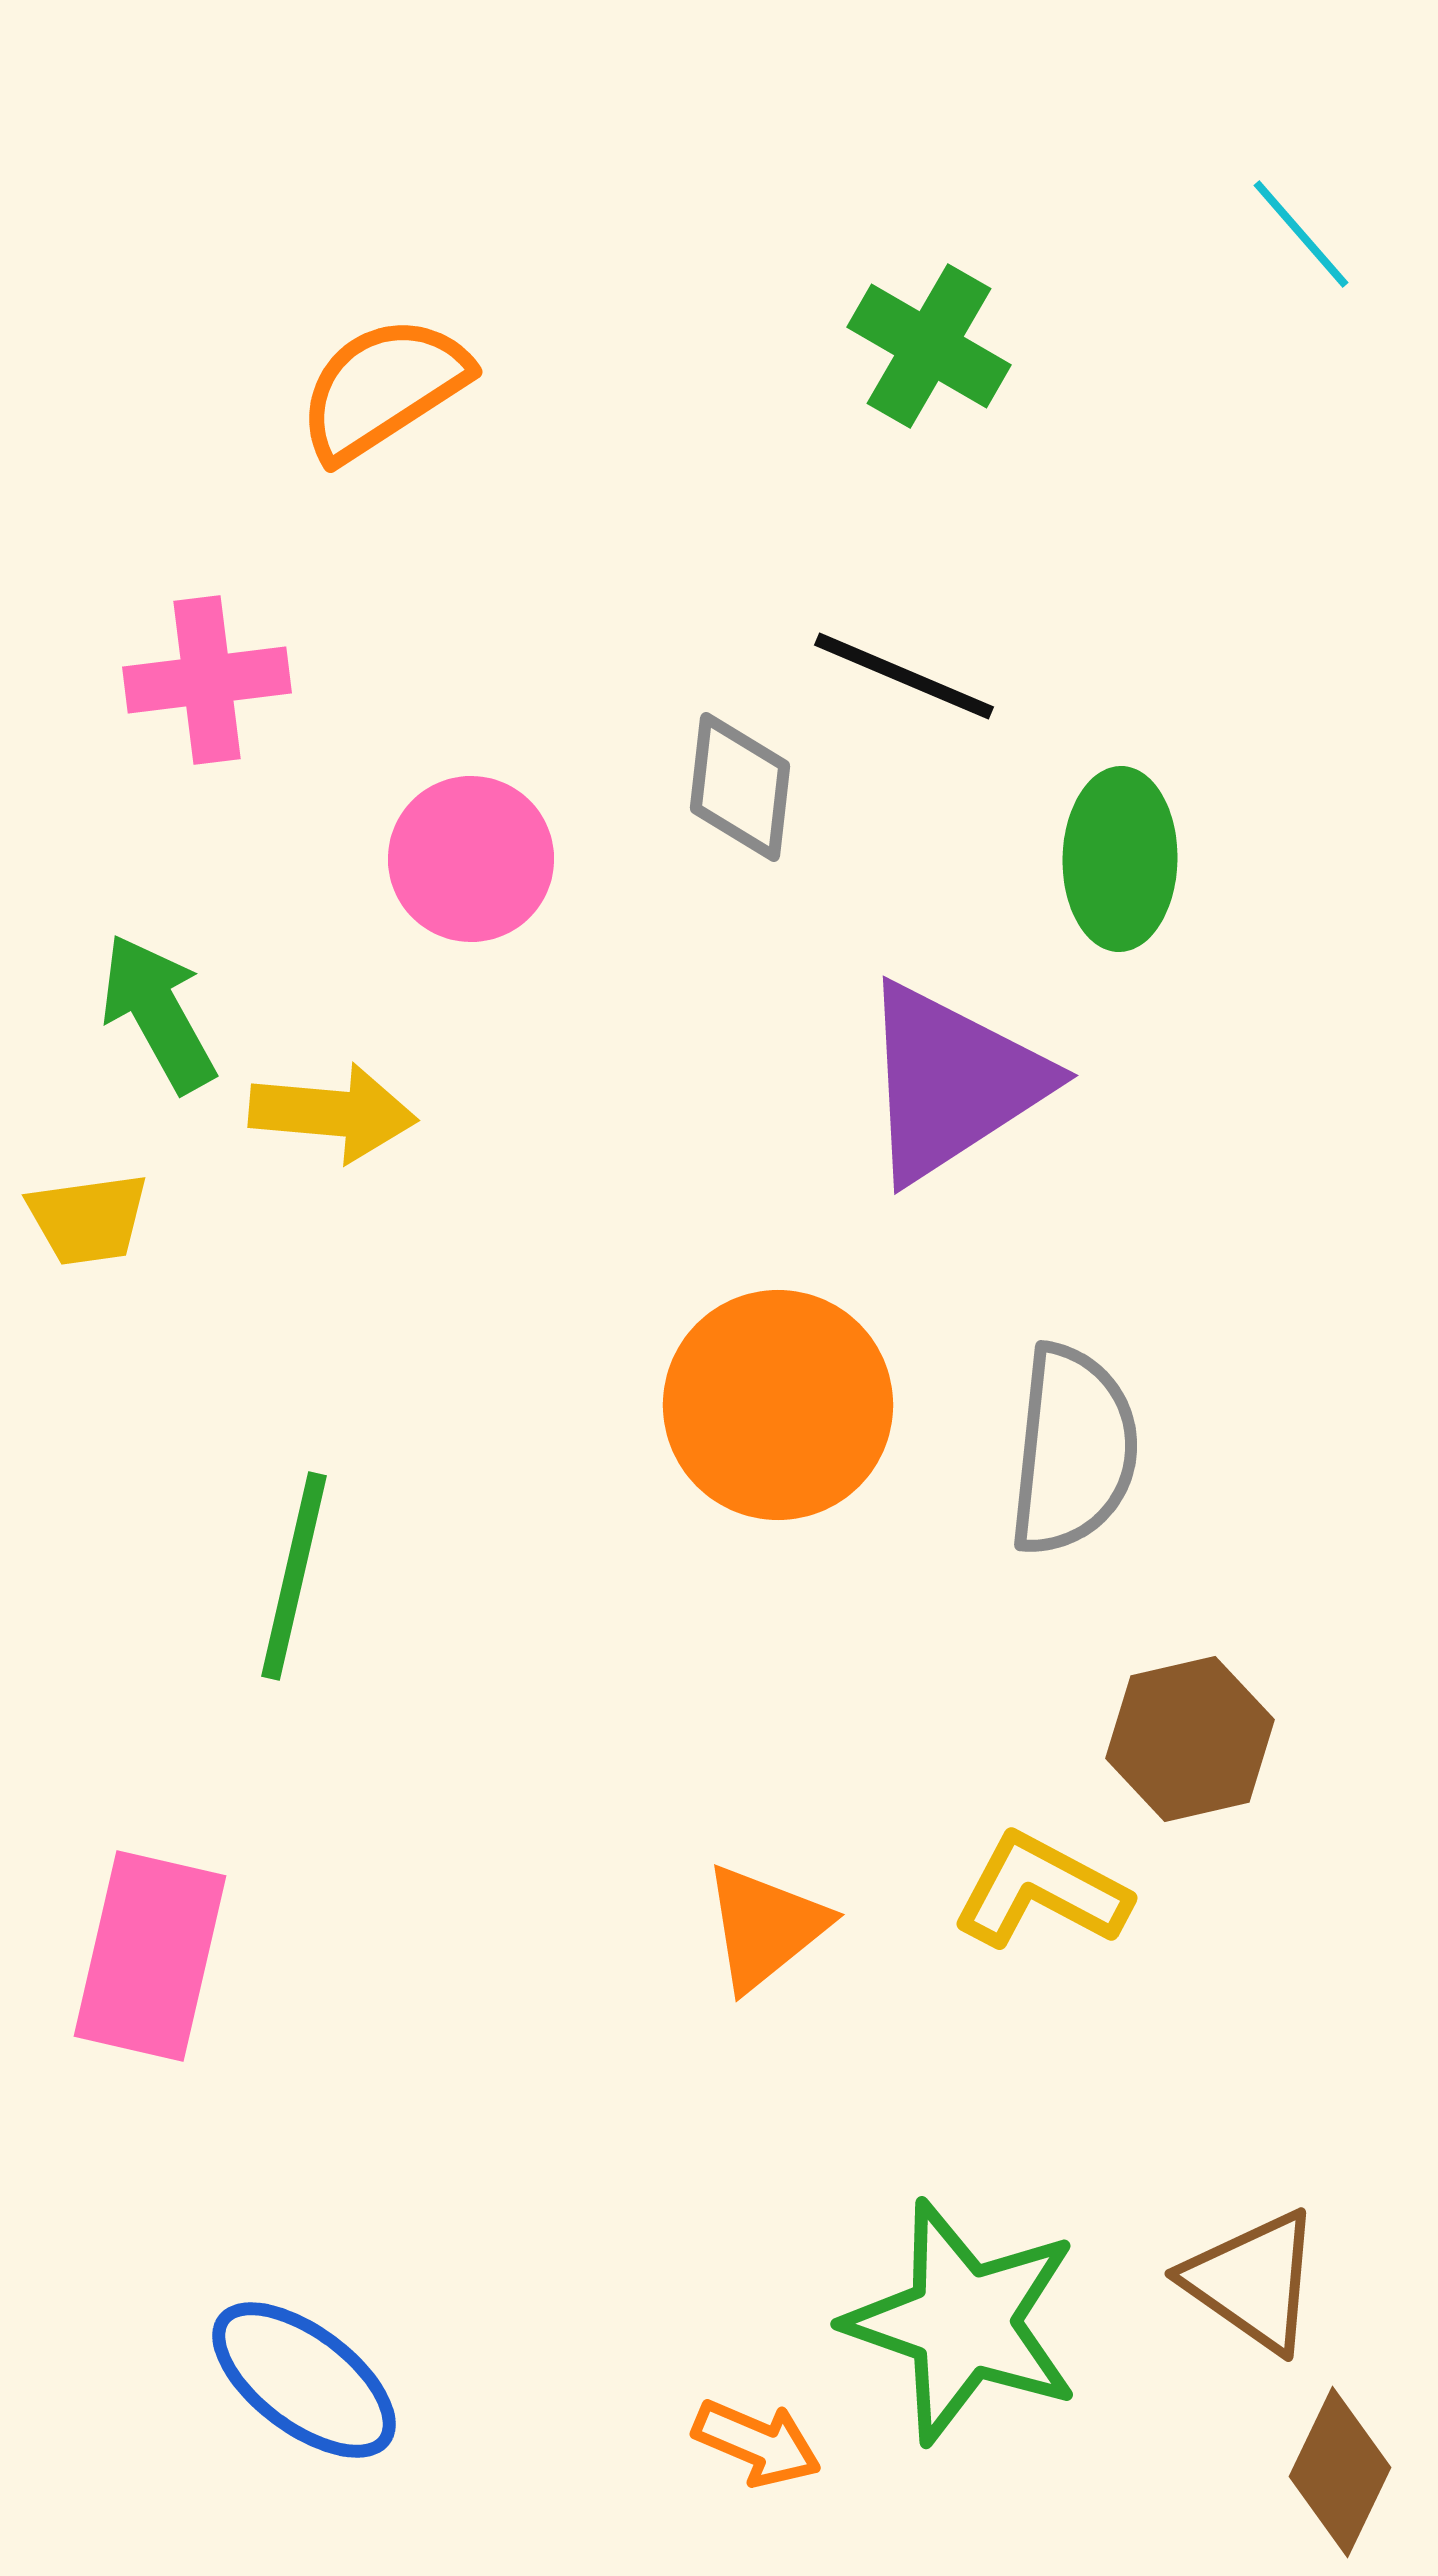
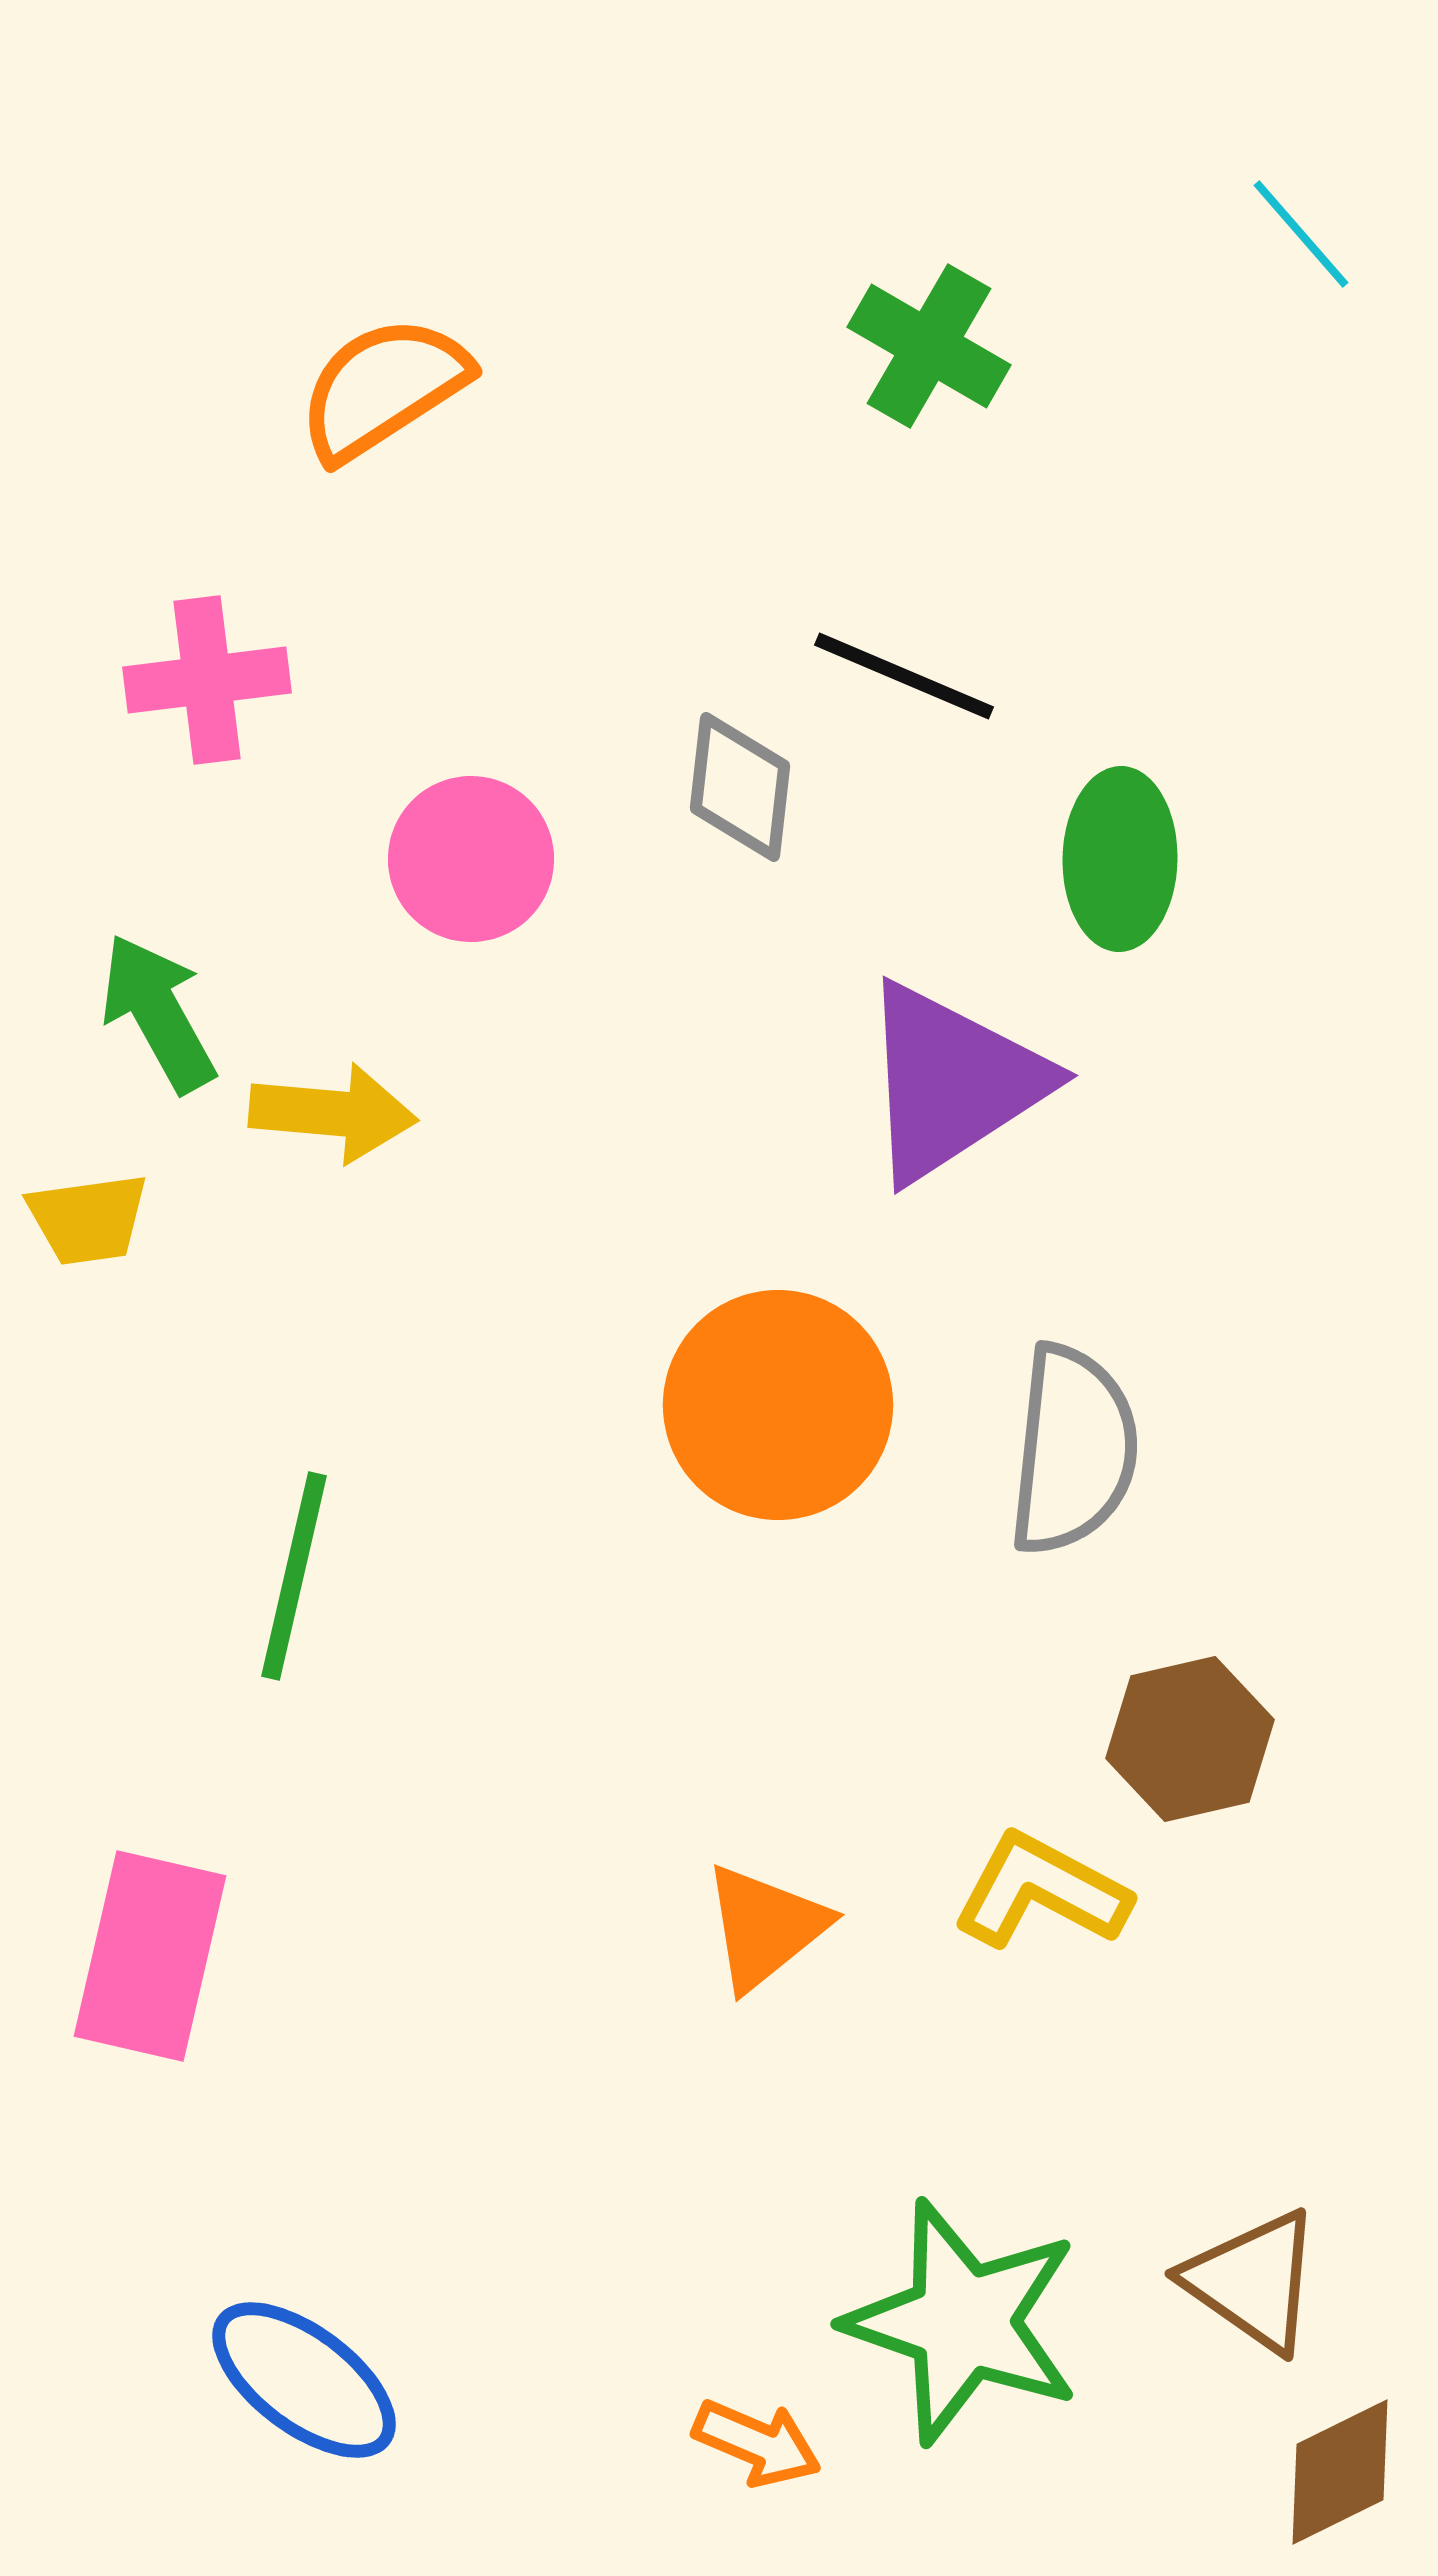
brown diamond: rotated 38 degrees clockwise
